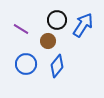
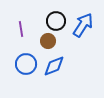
black circle: moved 1 px left, 1 px down
purple line: rotated 49 degrees clockwise
blue diamond: moved 3 px left; rotated 30 degrees clockwise
